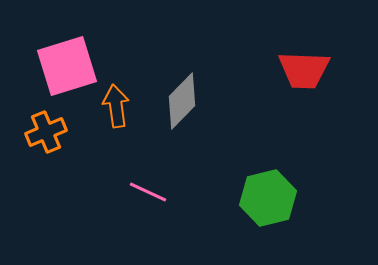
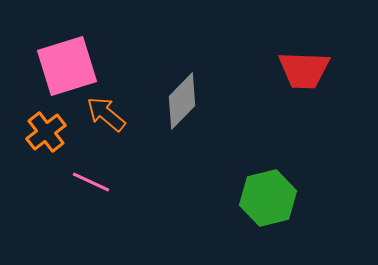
orange arrow: moved 10 px left, 8 px down; rotated 42 degrees counterclockwise
orange cross: rotated 15 degrees counterclockwise
pink line: moved 57 px left, 10 px up
